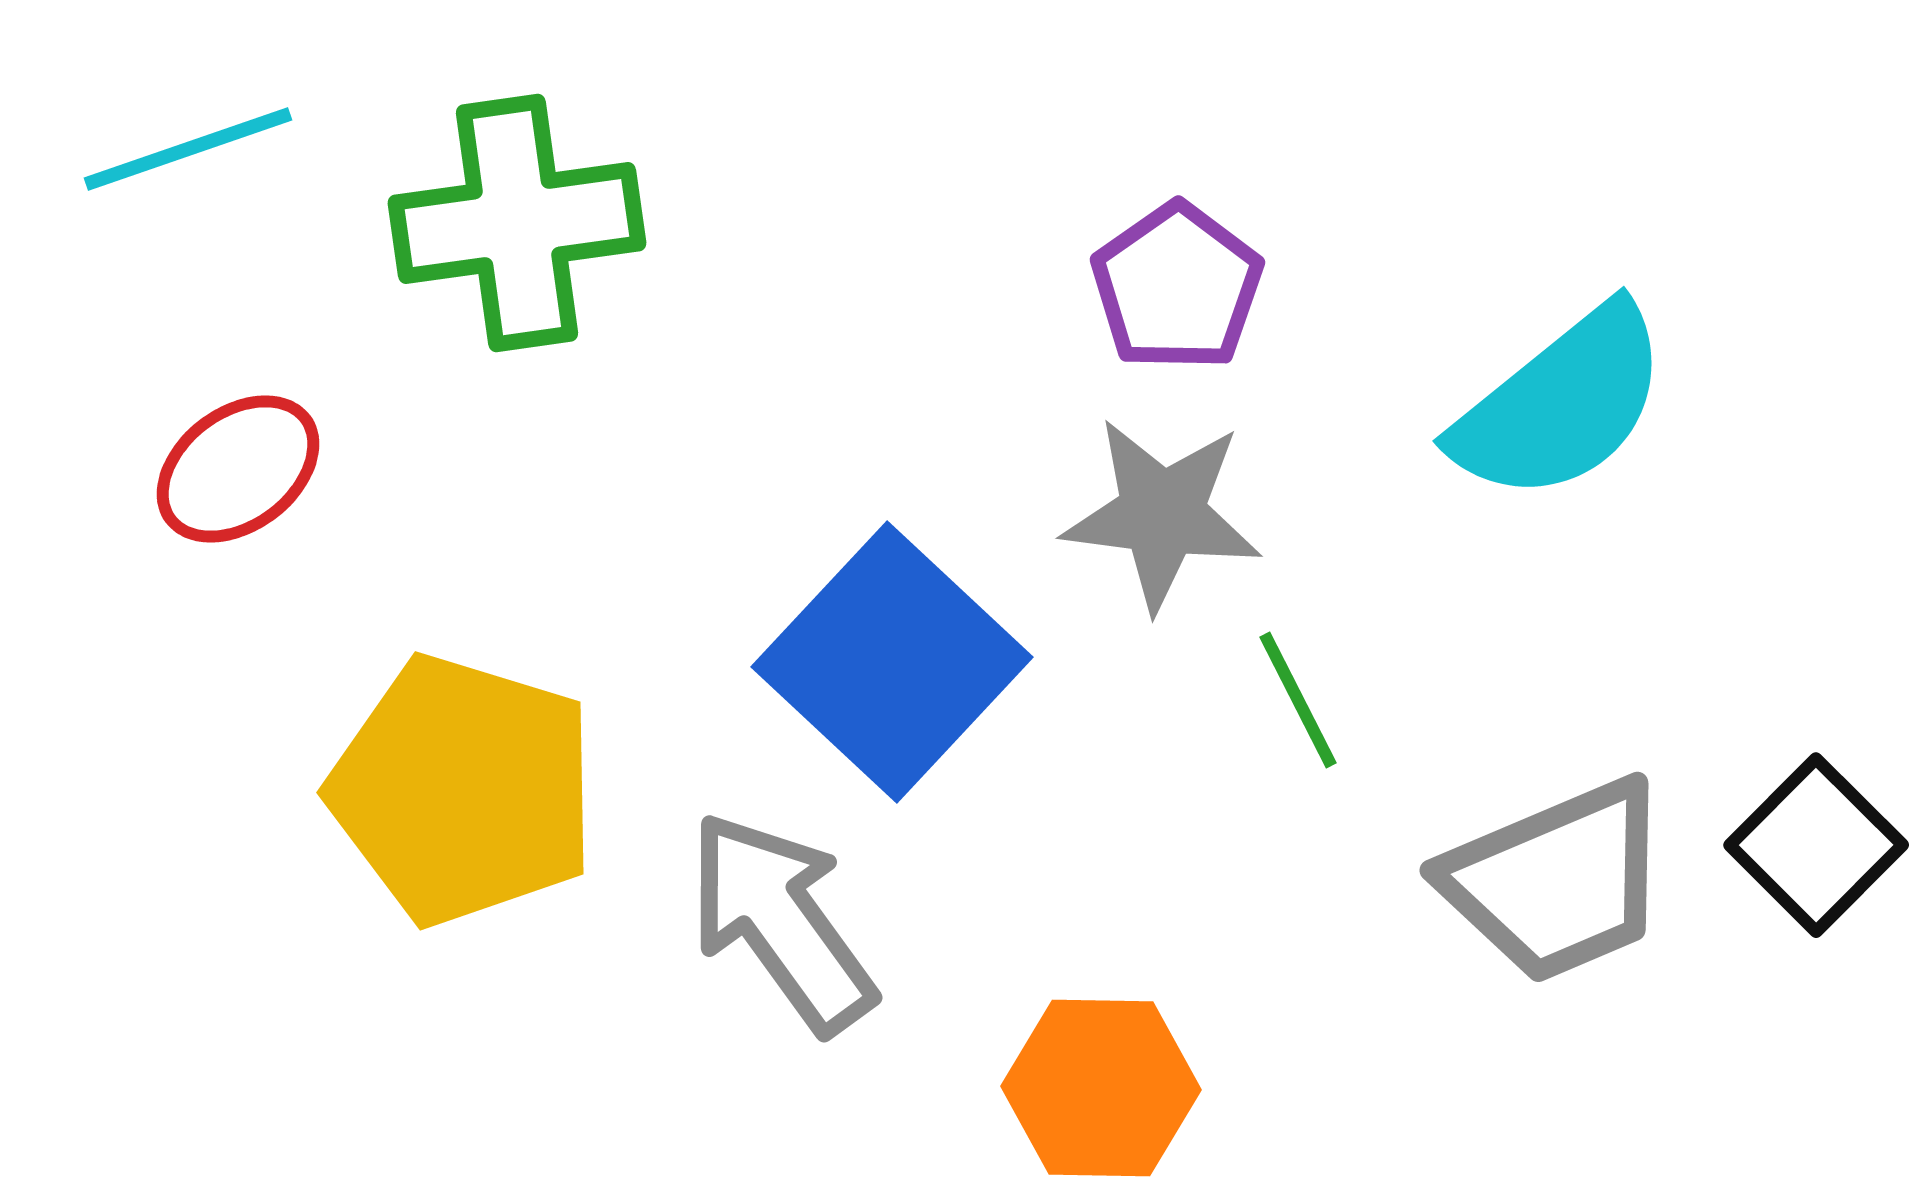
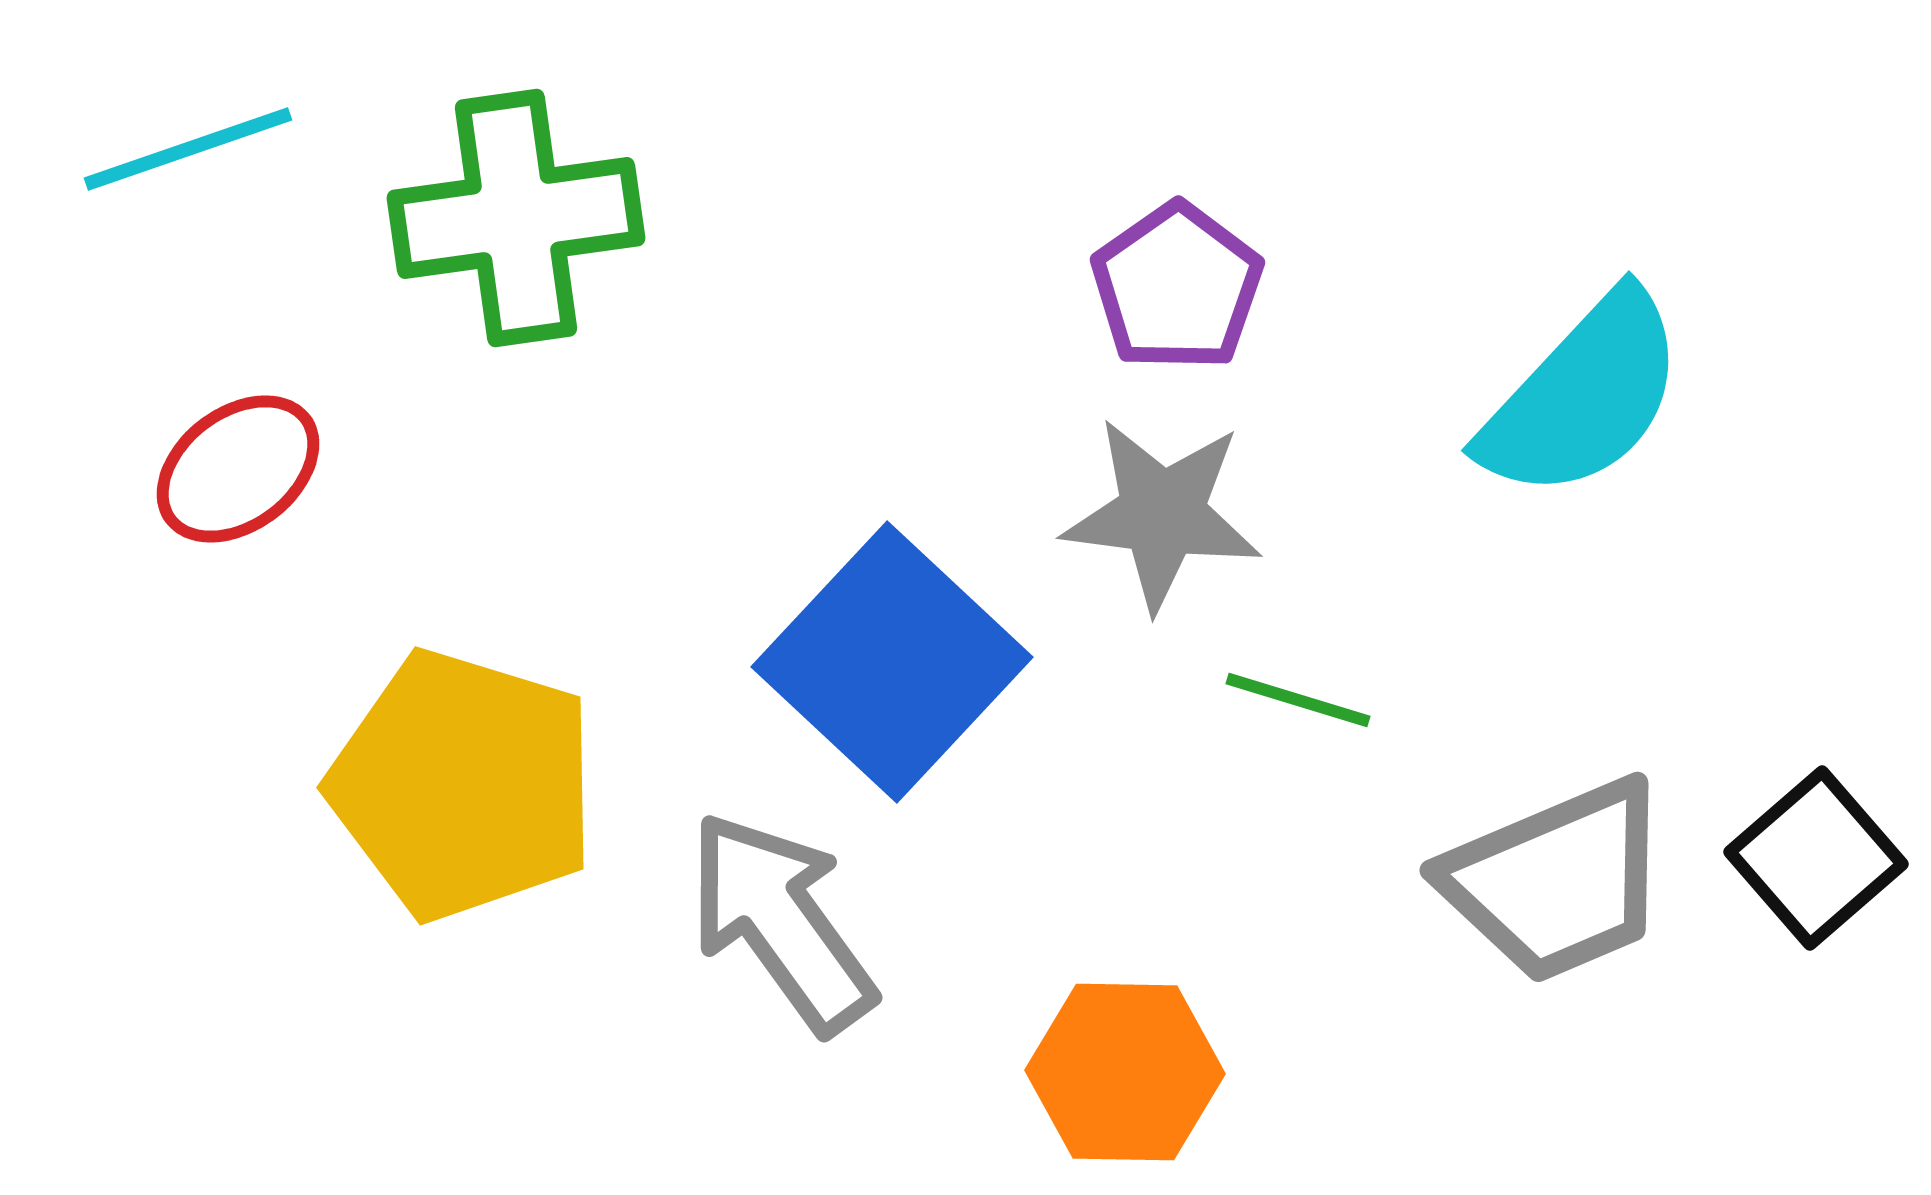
green cross: moved 1 px left, 5 px up
cyan semicircle: moved 22 px right, 8 px up; rotated 8 degrees counterclockwise
green line: rotated 46 degrees counterclockwise
yellow pentagon: moved 5 px up
black square: moved 13 px down; rotated 4 degrees clockwise
orange hexagon: moved 24 px right, 16 px up
